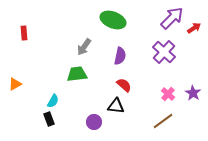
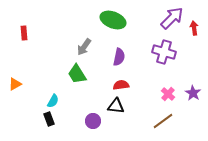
red arrow: rotated 64 degrees counterclockwise
purple cross: rotated 25 degrees counterclockwise
purple semicircle: moved 1 px left, 1 px down
green trapezoid: rotated 115 degrees counterclockwise
red semicircle: moved 3 px left; rotated 49 degrees counterclockwise
purple circle: moved 1 px left, 1 px up
